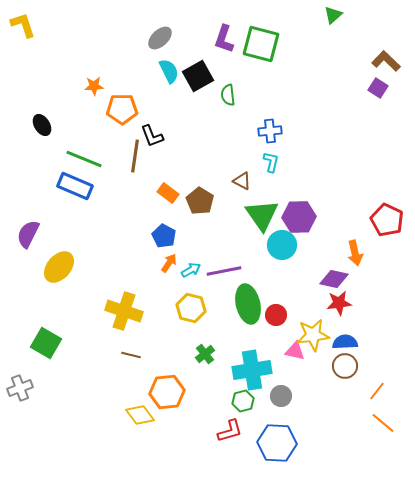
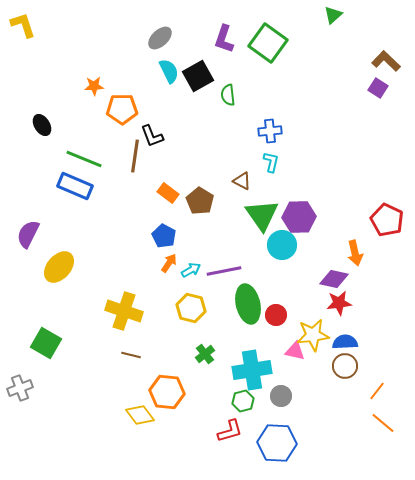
green square at (261, 44): moved 7 px right, 1 px up; rotated 21 degrees clockwise
orange hexagon at (167, 392): rotated 12 degrees clockwise
